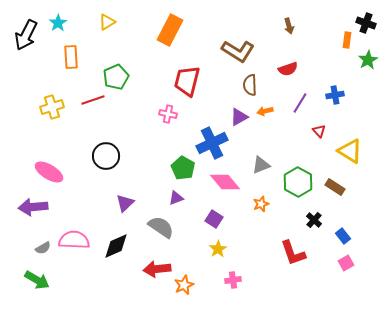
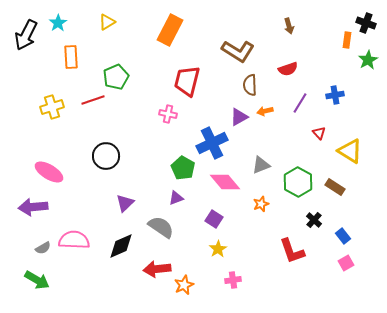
red triangle at (319, 131): moved 2 px down
black diamond at (116, 246): moved 5 px right
red L-shape at (293, 253): moved 1 px left, 2 px up
